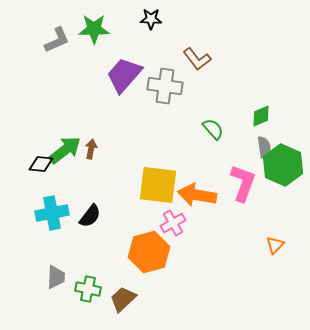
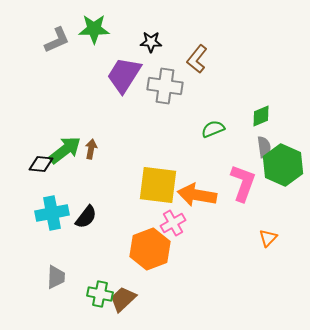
black star: moved 23 px down
brown L-shape: rotated 76 degrees clockwise
purple trapezoid: rotated 9 degrees counterclockwise
green semicircle: rotated 70 degrees counterclockwise
black semicircle: moved 4 px left, 1 px down
orange triangle: moved 7 px left, 7 px up
orange hexagon: moved 1 px right, 3 px up; rotated 6 degrees counterclockwise
green cross: moved 12 px right, 5 px down
